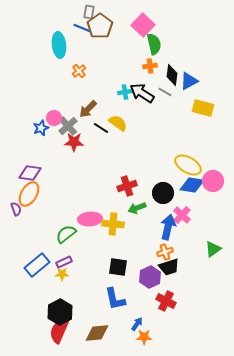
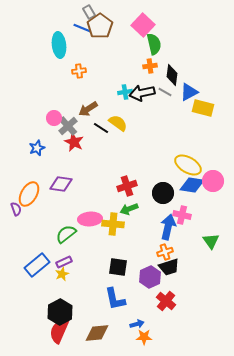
gray rectangle at (89, 12): rotated 40 degrees counterclockwise
orange cross at (79, 71): rotated 32 degrees clockwise
blue triangle at (189, 81): moved 11 px down
black arrow at (142, 93): rotated 45 degrees counterclockwise
brown arrow at (88, 109): rotated 12 degrees clockwise
blue star at (41, 128): moved 4 px left, 20 px down
red star at (74, 142): rotated 24 degrees clockwise
purple diamond at (30, 173): moved 31 px right, 11 px down
green arrow at (137, 208): moved 8 px left, 1 px down
pink cross at (182, 215): rotated 30 degrees counterclockwise
green triangle at (213, 249): moved 2 px left, 8 px up; rotated 30 degrees counterclockwise
yellow star at (62, 274): rotated 24 degrees counterclockwise
red cross at (166, 301): rotated 12 degrees clockwise
blue arrow at (137, 324): rotated 40 degrees clockwise
